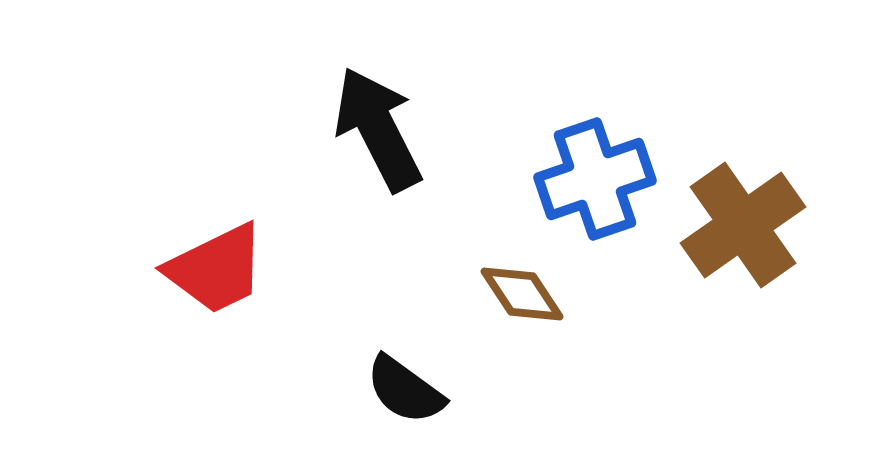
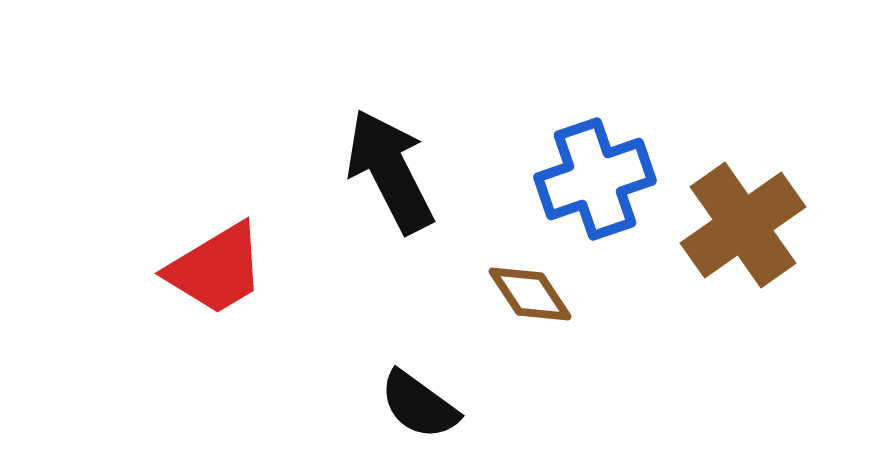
black arrow: moved 12 px right, 42 px down
red trapezoid: rotated 5 degrees counterclockwise
brown diamond: moved 8 px right
black semicircle: moved 14 px right, 15 px down
